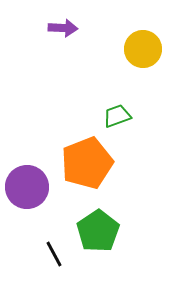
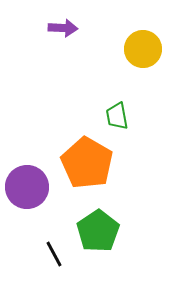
green trapezoid: rotated 80 degrees counterclockwise
orange pentagon: rotated 21 degrees counterclockwise
